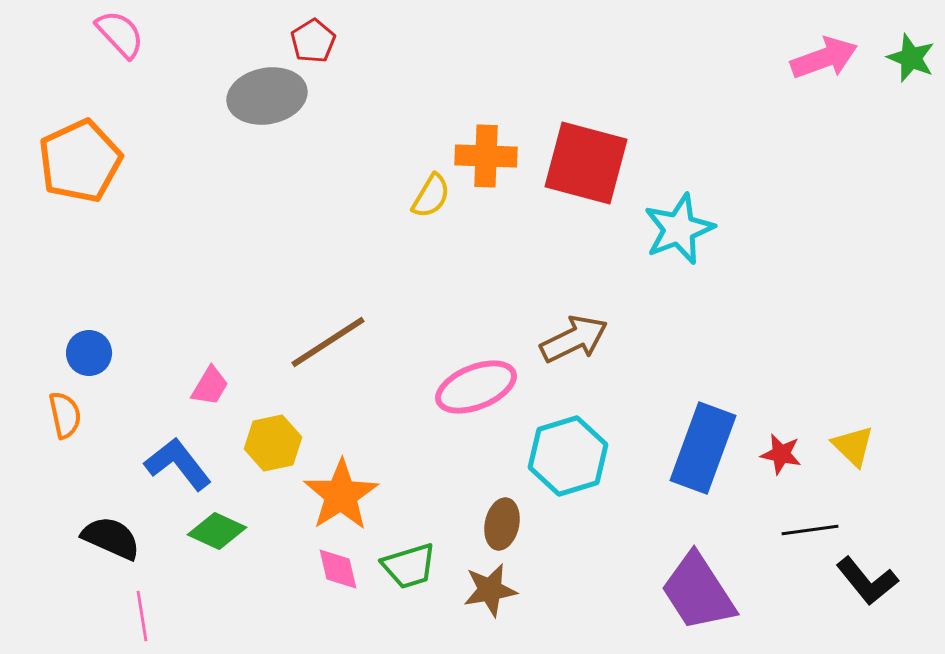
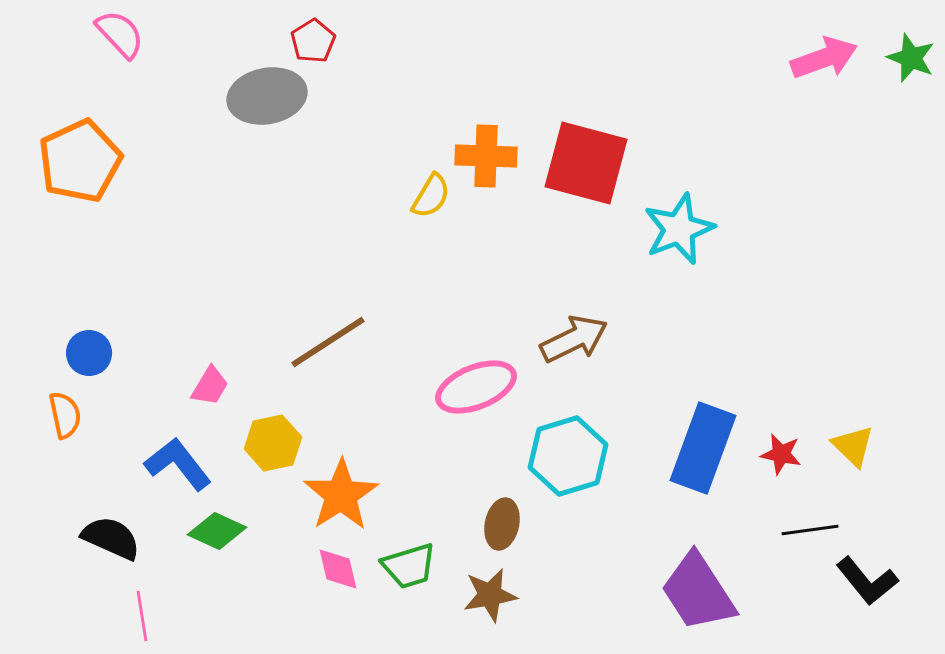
brown star: moved 5 px down
